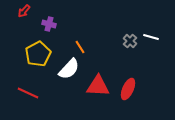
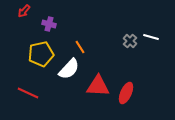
yellow pentagon: moved 3 px right; rotated 15 degrees clockwise
red ellipse: moved 2 px left, 4 px down
